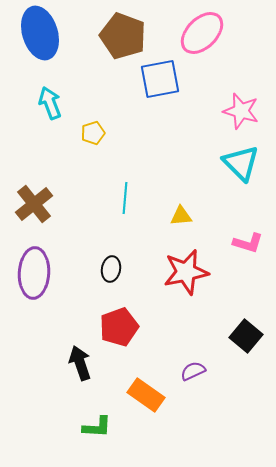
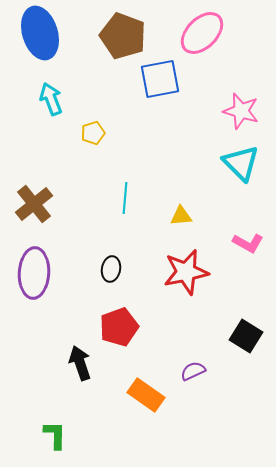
cyan arrow: moved 1 px right, 4 px up
pink L-shape: rotated 12 degrees clockwise
black square: rotated 8 degrees counterclockwise
green L-shape: moved 42 px left, 8 px down; rotated 92 degrees counterclockwise
